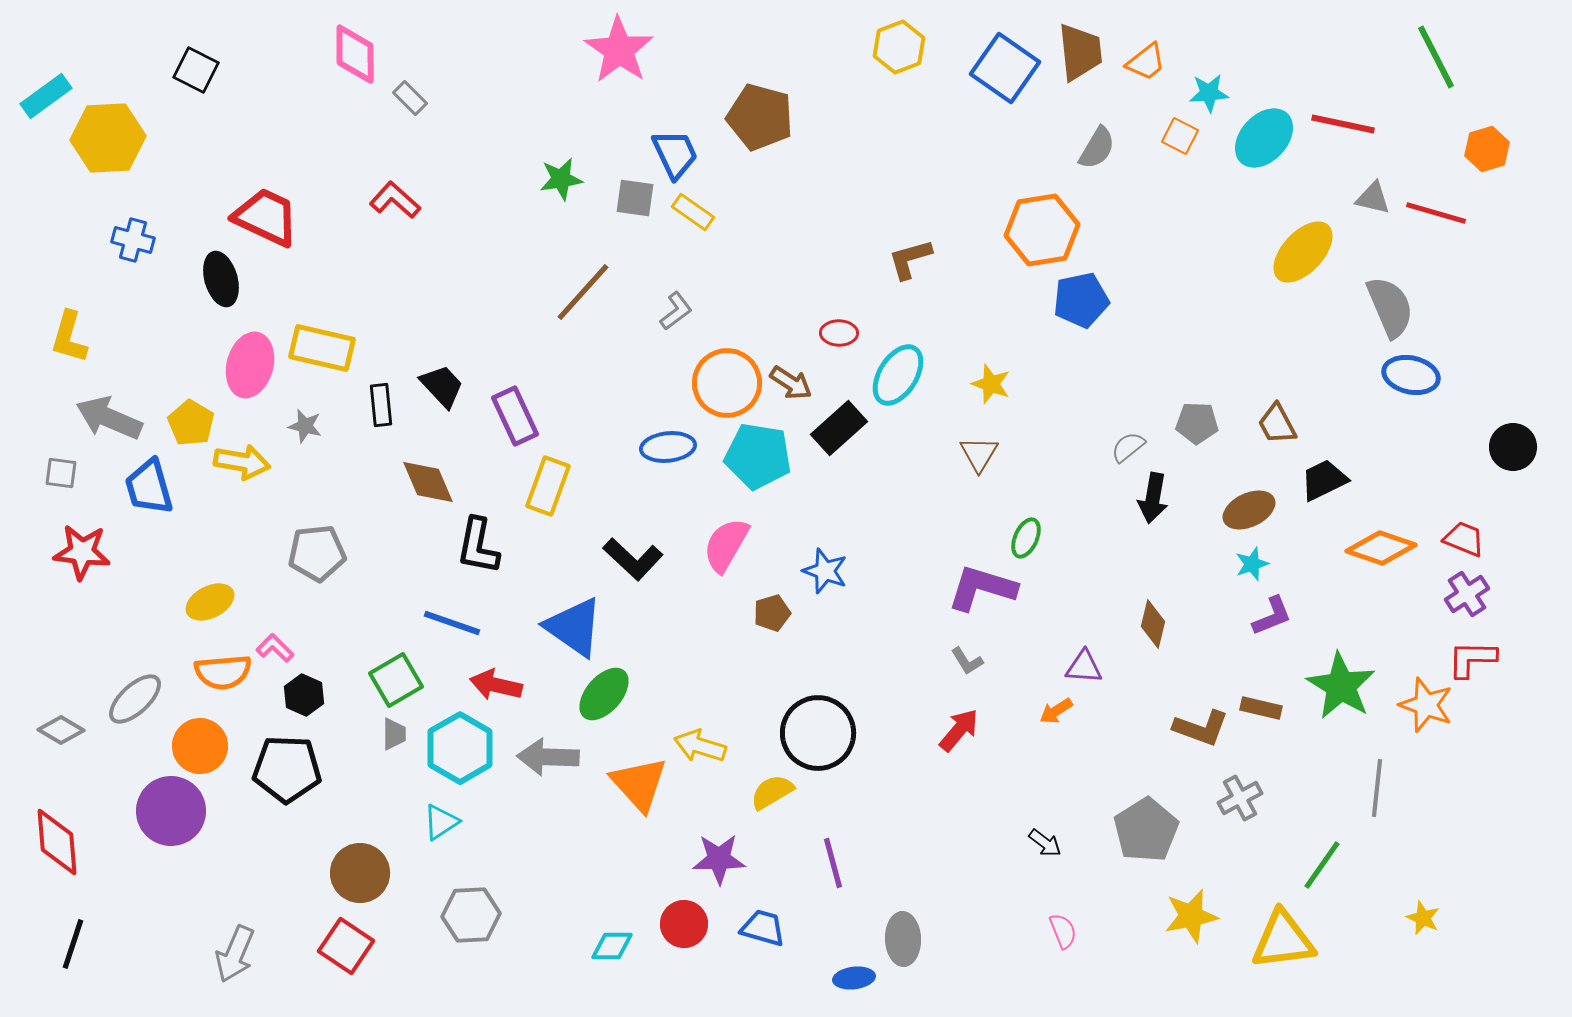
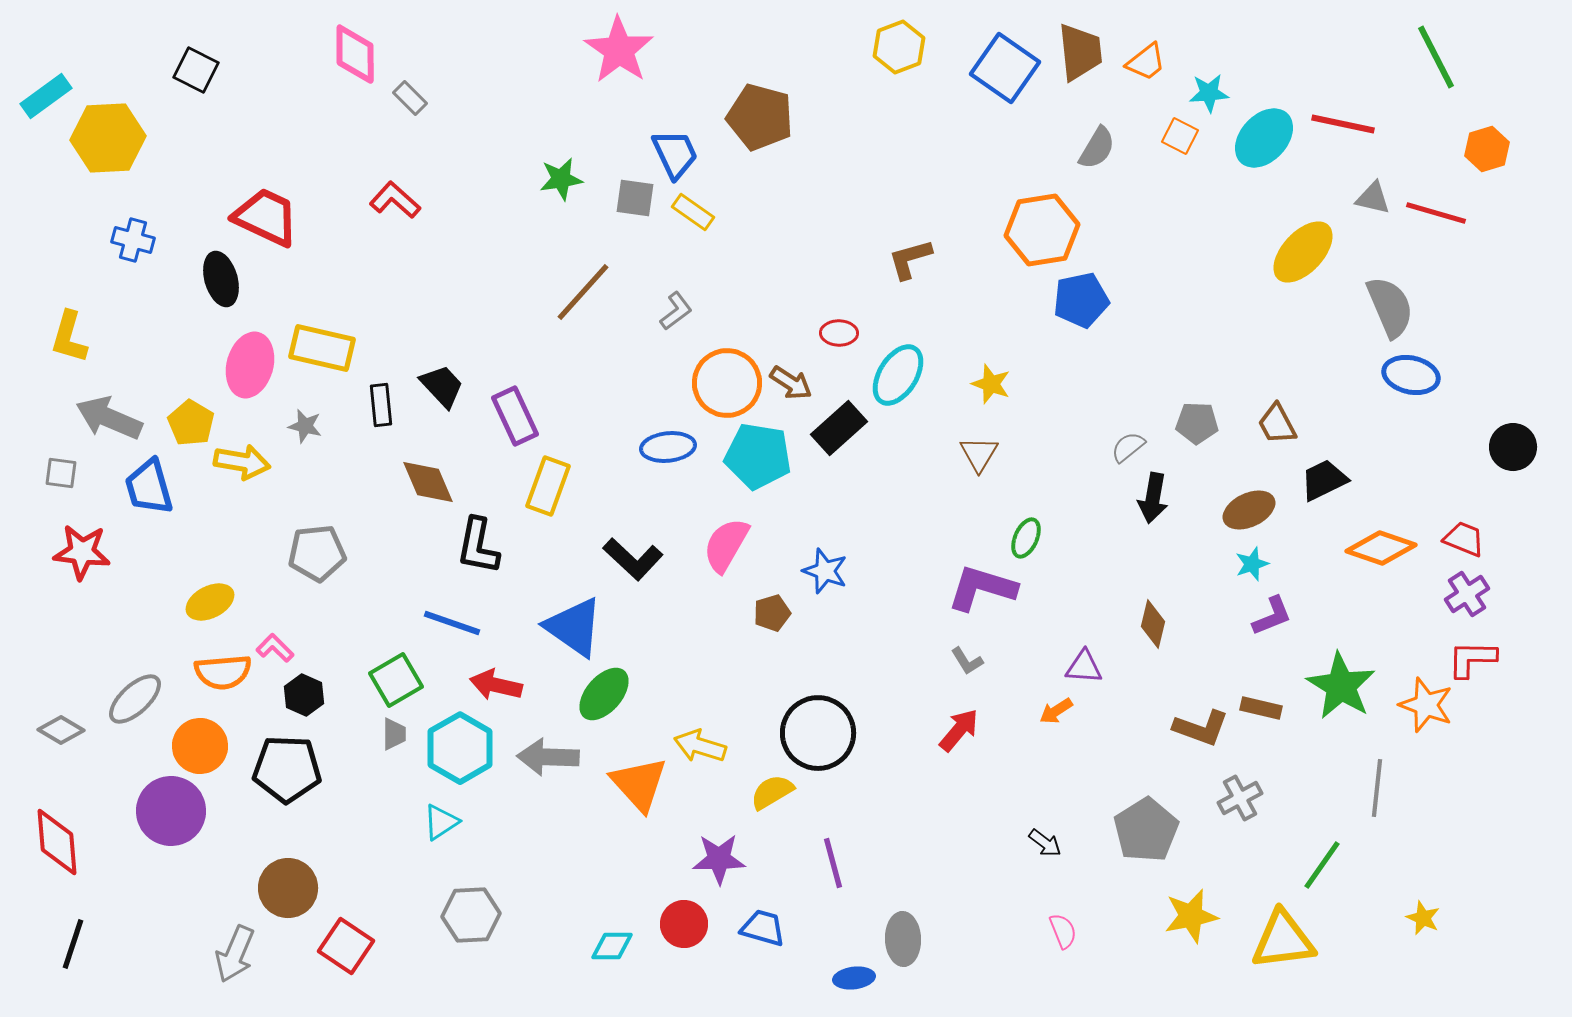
brown circle at (360, 873): moved 72 px left, 15 px down
